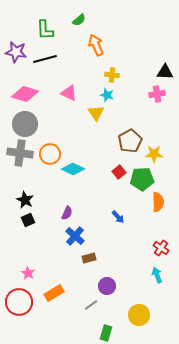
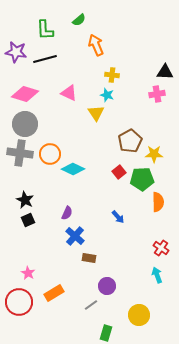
brown rectangle: rotated 24 degrees clockwise
